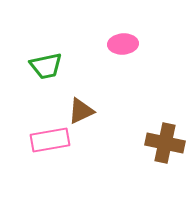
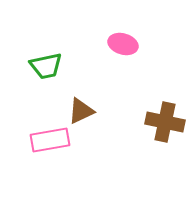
pink ellipse: rotated 20 degrees clockwise
brown cross: moved 21 px up
